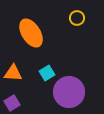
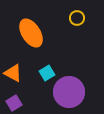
orange triangle: rotated 24 degrees clockwise
purple square: moved 2 px right
